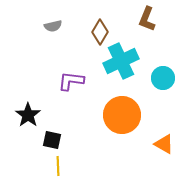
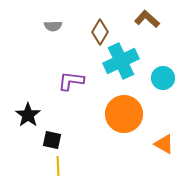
brown L-shape: rotated 110 degrees clockwise
gray semicircle: rotated 12 degrees clockwise
orange circle: moved 2 px right, 1 px up
